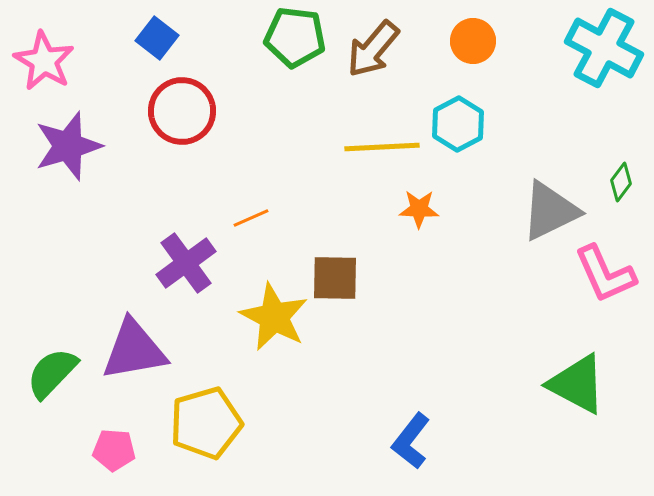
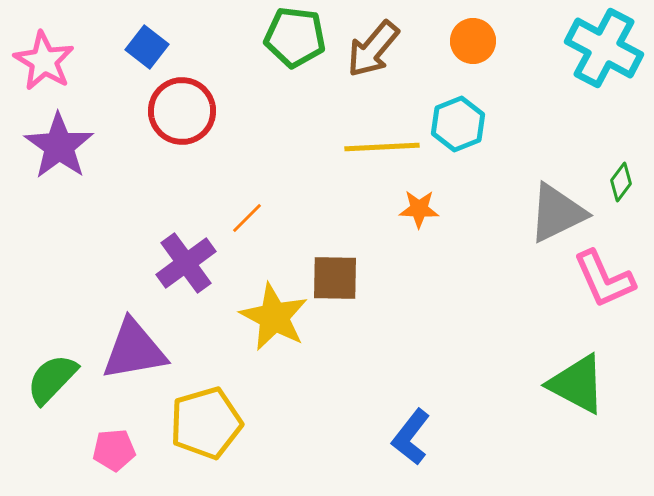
blue square: moved 10 px left, 9 px down
cyan hexagon: rotated 6 degrees clockwise
purple star: moved 9 px left; rotated 20 degrees counterclockwise
gray triangle: moved 7 px right, 2 px down
orange line: moved 4 px left; rotated 21 degrees counterclockwise
pink L-shape: moved 1 px left, 5 px down
green semicircle: moved 6 px down
blue L-shape: moved 4 px up
pink pentagon: rotated 9 degrees counterclockwise
